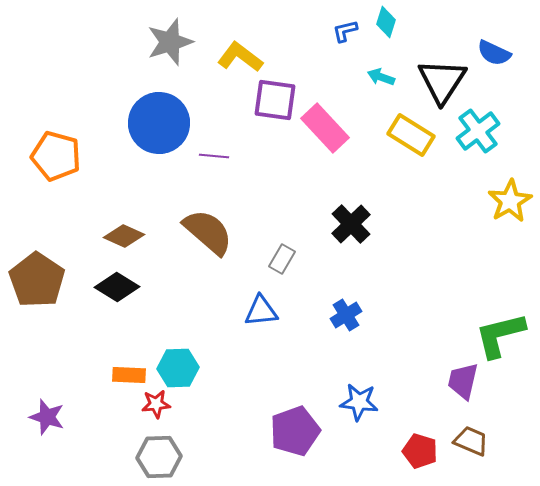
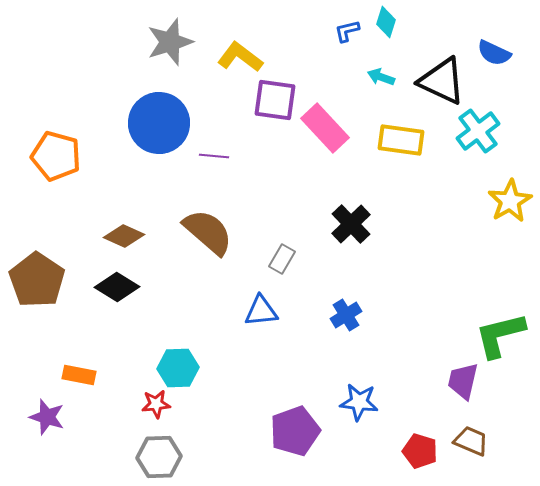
blue L-shape: moved 2 px right
black triangle: rotated 38 degrees counterclockwise
yellow rectangle: moved 10 px left, 5 px down; rotated 24 degrees counterclockwise
orange rectangle: moved 50 px left; rotated 8 degrees clockwise
